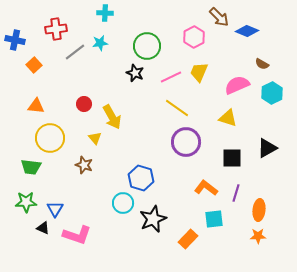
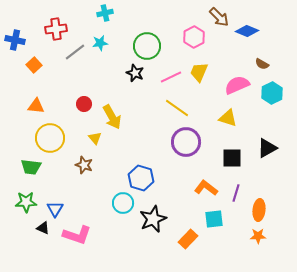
cyan cross at (105, 13): rotated 14 degrees counterclockwise
